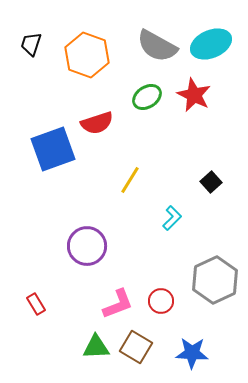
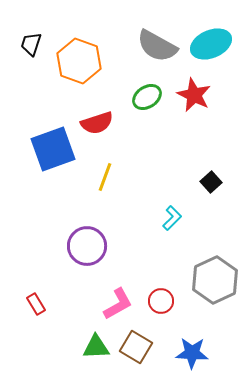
orange hexagon: moved 8 px left, 6 px down
yellow line: moved 25 px left, 3 px up; rotated 12 degrees counterclockwise
pink L-shape: rotated 8 degrees counterclockwise
